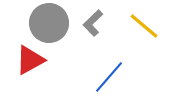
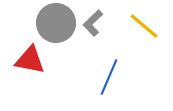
gray circle: moved 7 px right
red triangle: rotated 40 degrees clockwise
blue line: rotated 18 degrees counterclockwise
